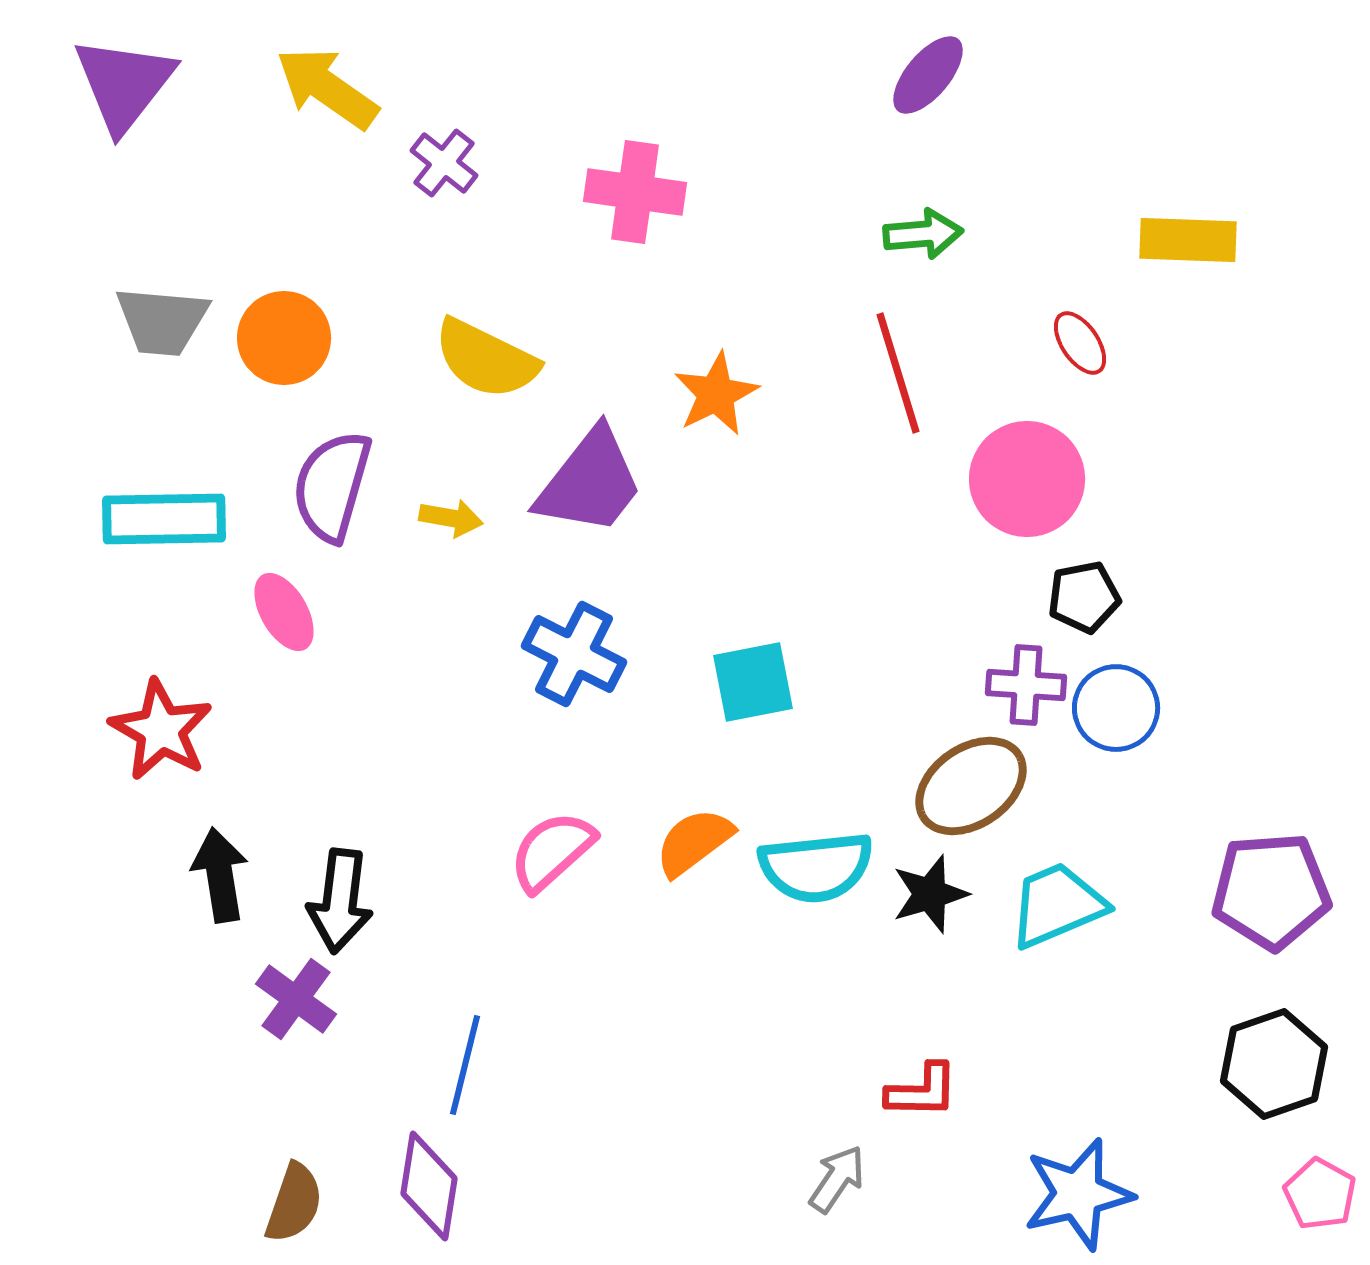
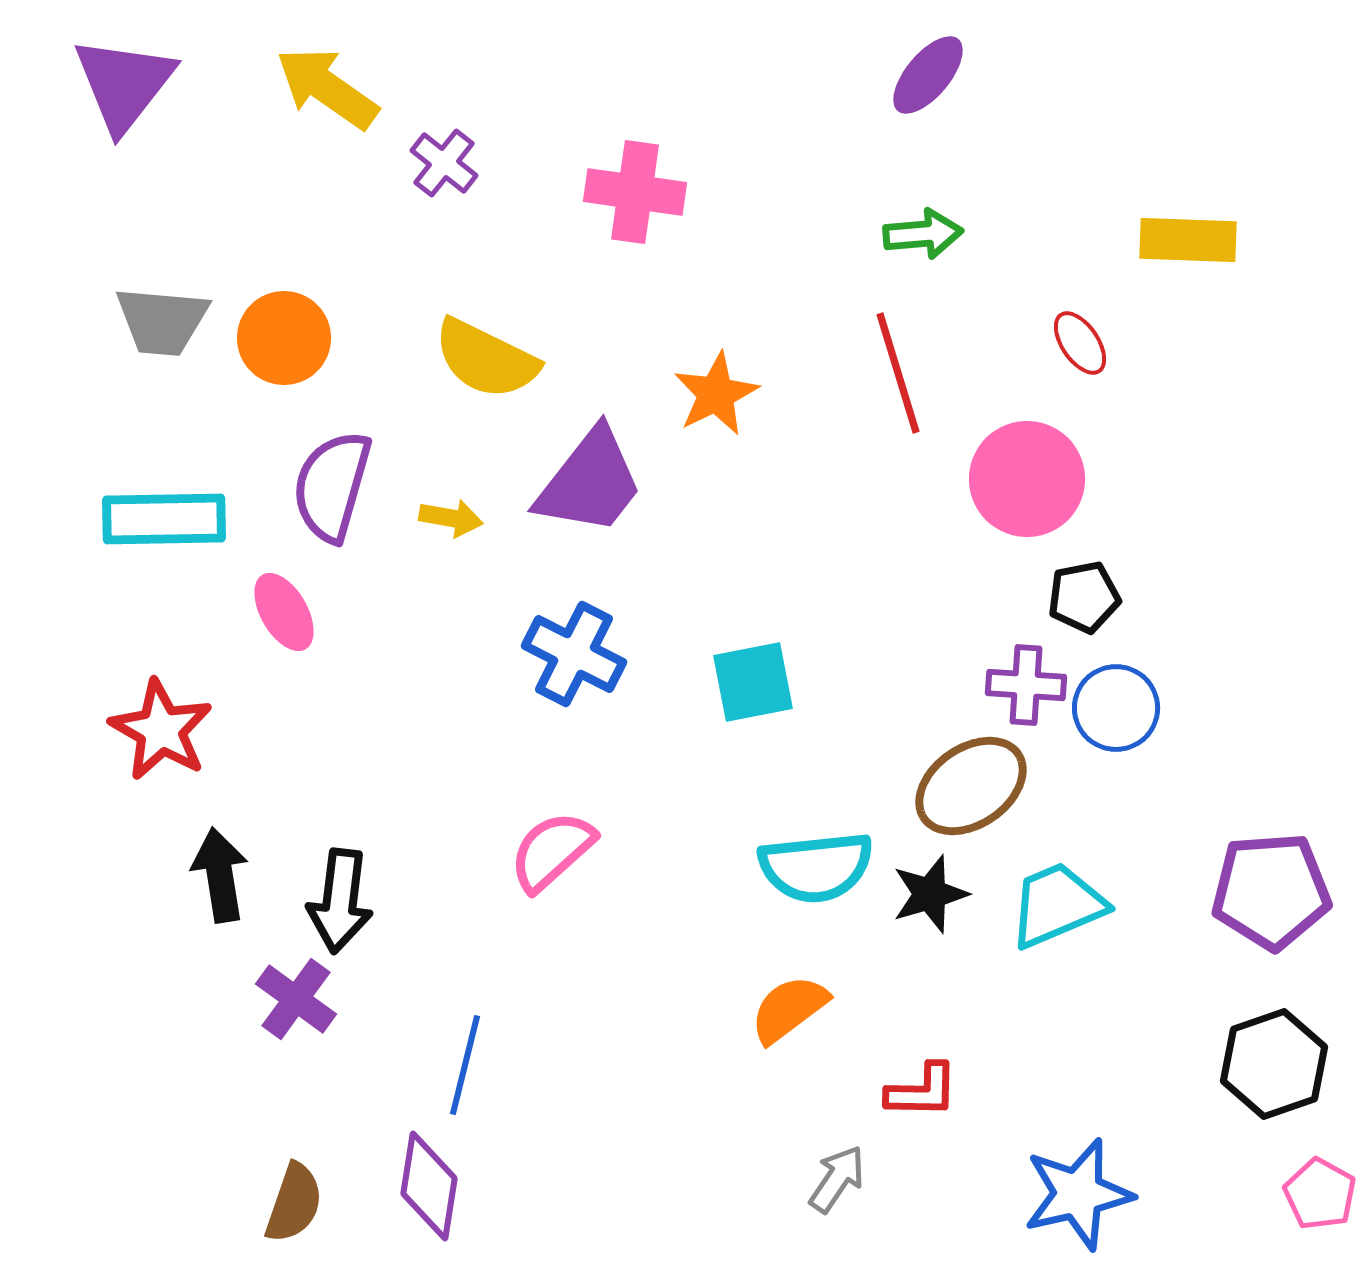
orange semicircle at (694, 842): moved 95 px right, 167 px down
